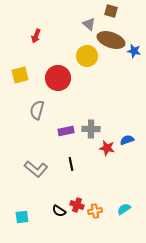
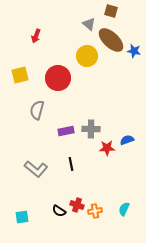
brown ellipse: rotated 24 degrees clockwise
red star: rotated 14 degrees counterclockwise
cyan semicircle: rotated 32 degrees counterclockwise
